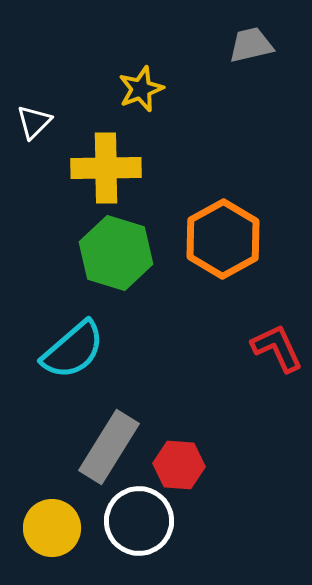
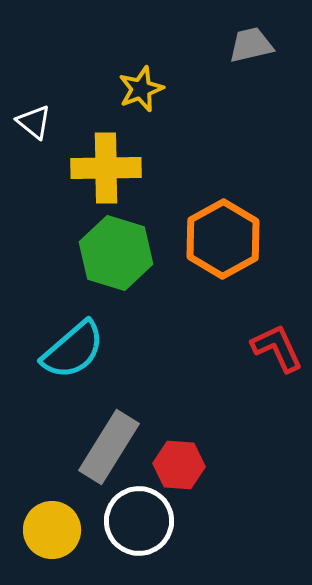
white triangle: rotated 36 degrees counterclockwise
yellow circle: moved 2 px down
